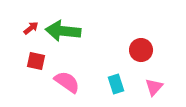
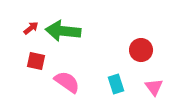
pink triangle: rotated 18 degrees counterclockwise
